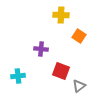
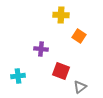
gray triangle: moved 1 px right, 1 px down
